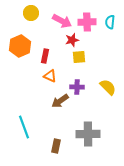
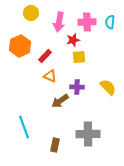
pink arrow: moved 3 px left, 1 px down; rotated 72 degrees clockwise
red star: moved 1 px right
red rectangle: rotated 32 degrees clockwise
brown rectangle: moved 1 px left, 1 px up
